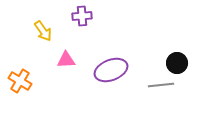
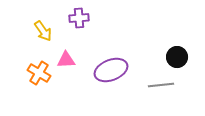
purple cross: moved 3 px left, 2 px down
black circle: moved 6 px up
orange cross: moved 19 px right, 8 px up
